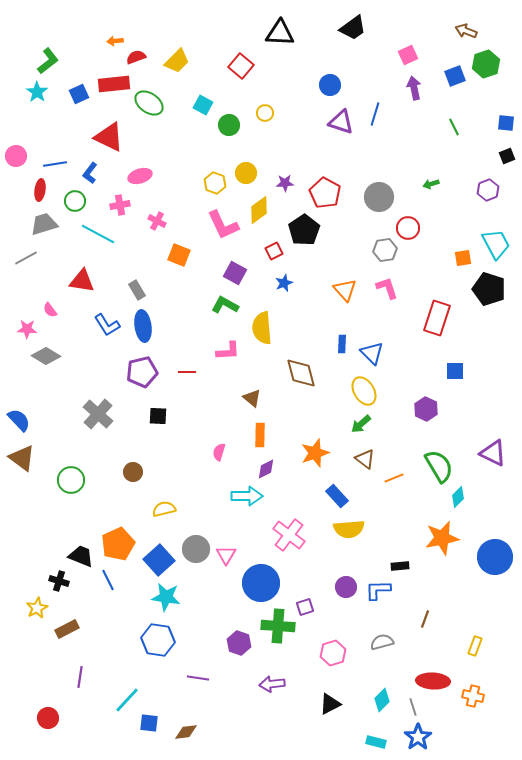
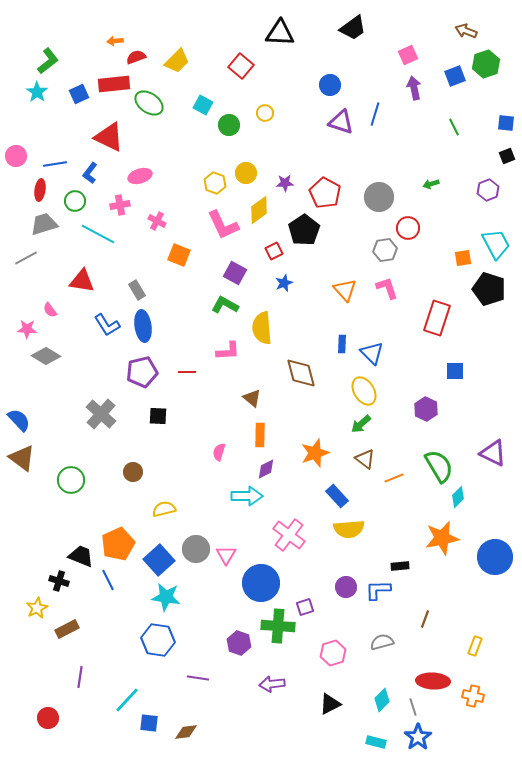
gray cross at (98, 414): moved 3 px right
